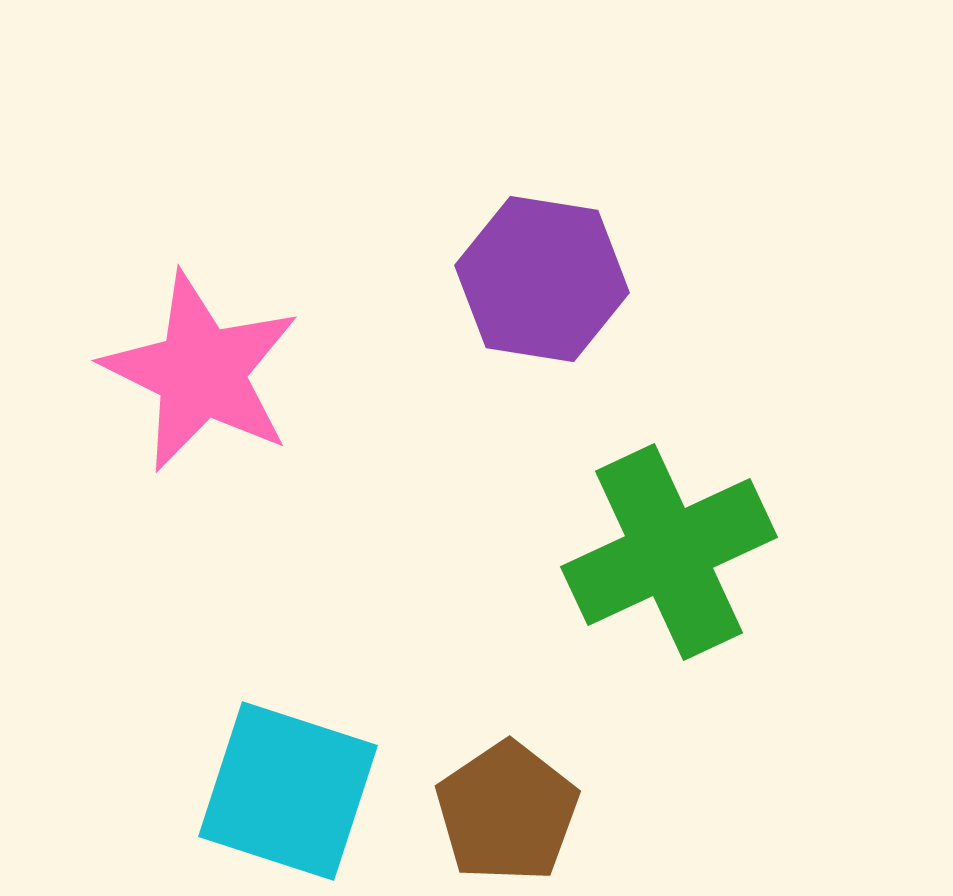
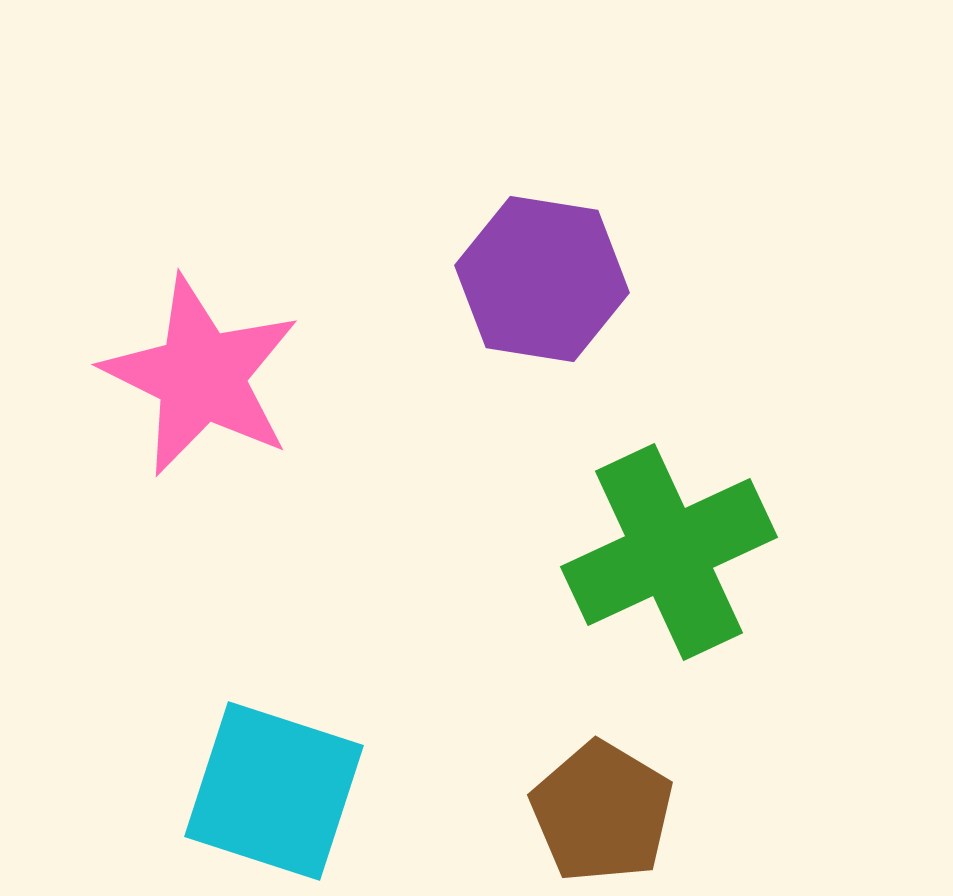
pink star: moved 4 px down
cyan square: moved 14 px left
brown pentagon: moved 95 px right; rotated 7 degrees counterclockwise
